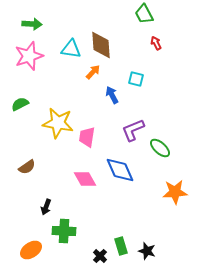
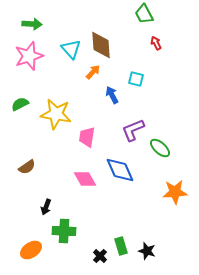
cyan triangle: rotated 40 degrees clockwise
yellow star: moved 2 px left, 9 px up
